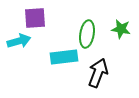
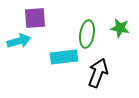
green star: moved 1 px left, 1 px up
